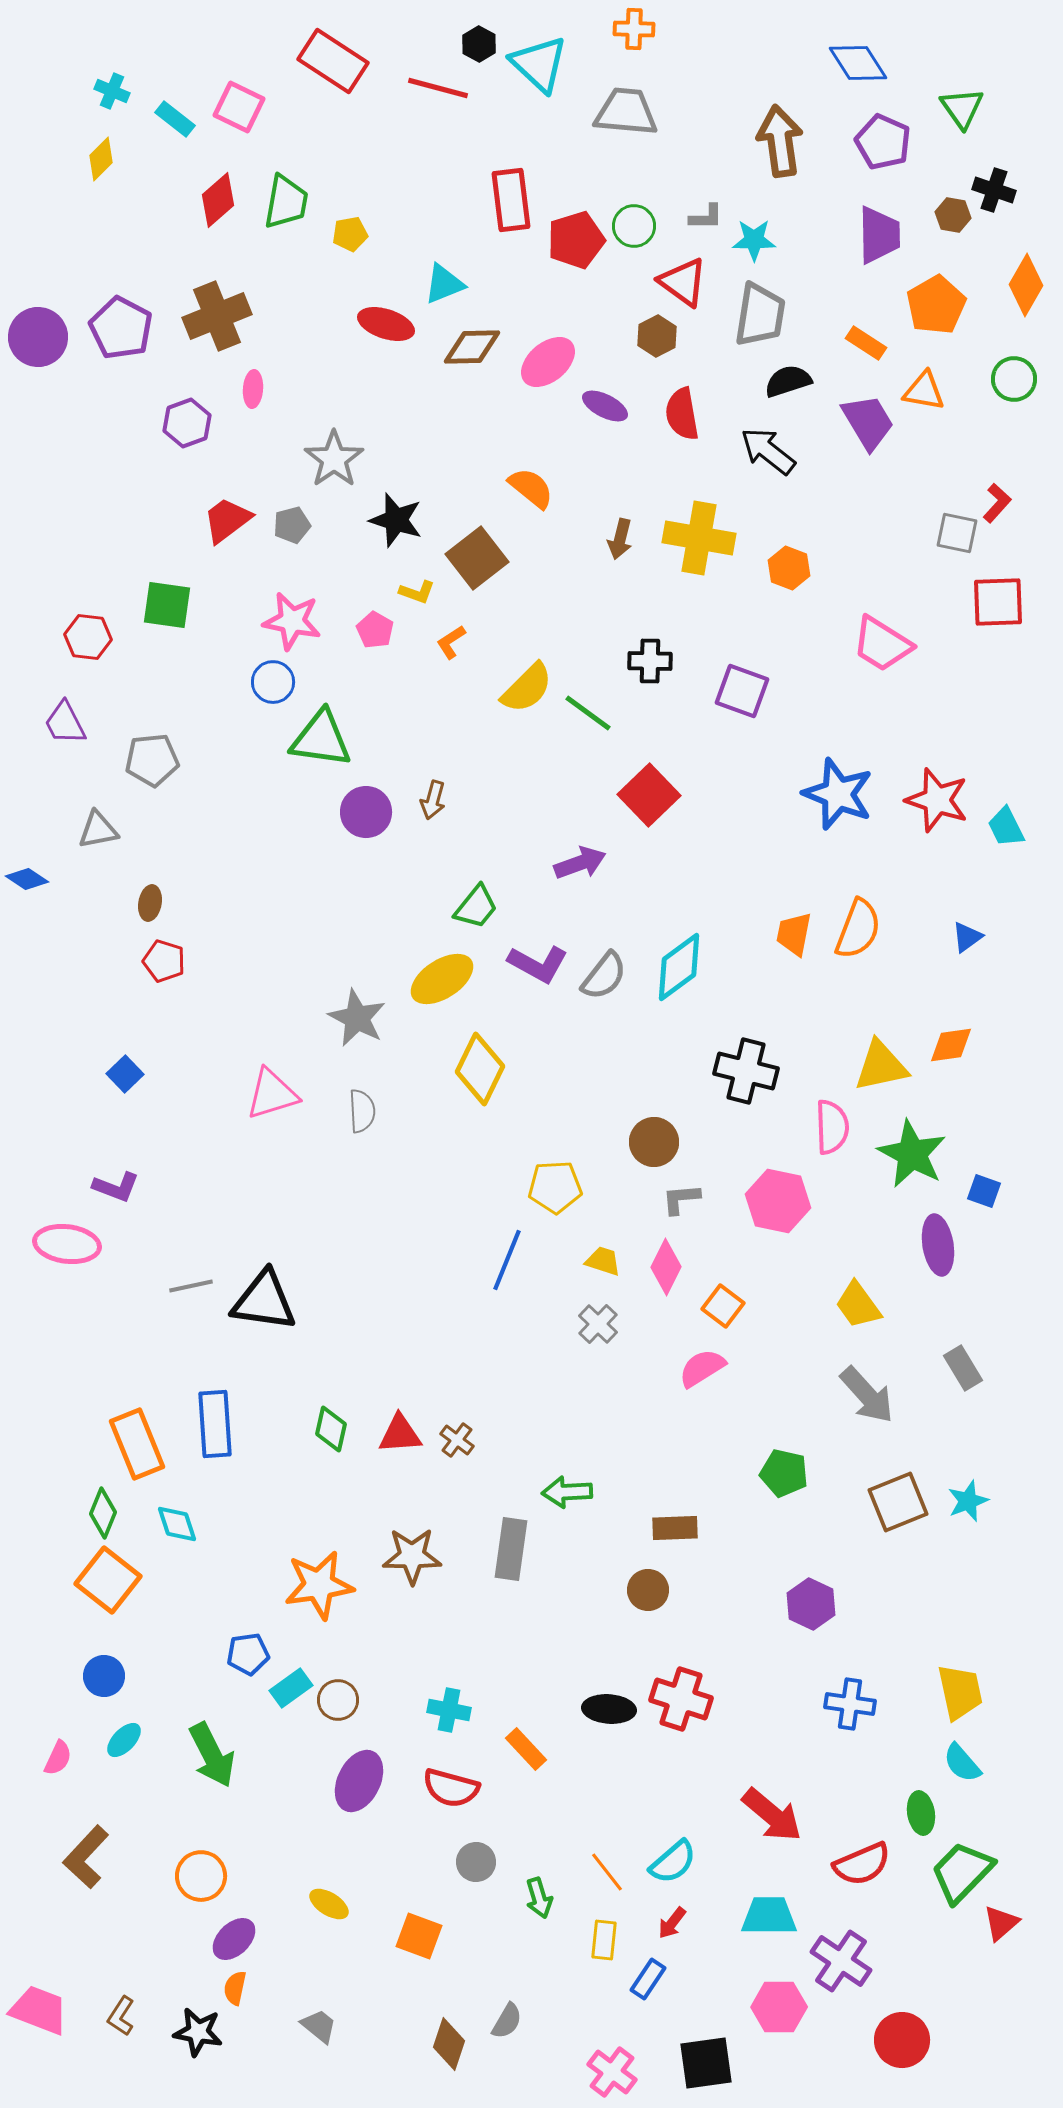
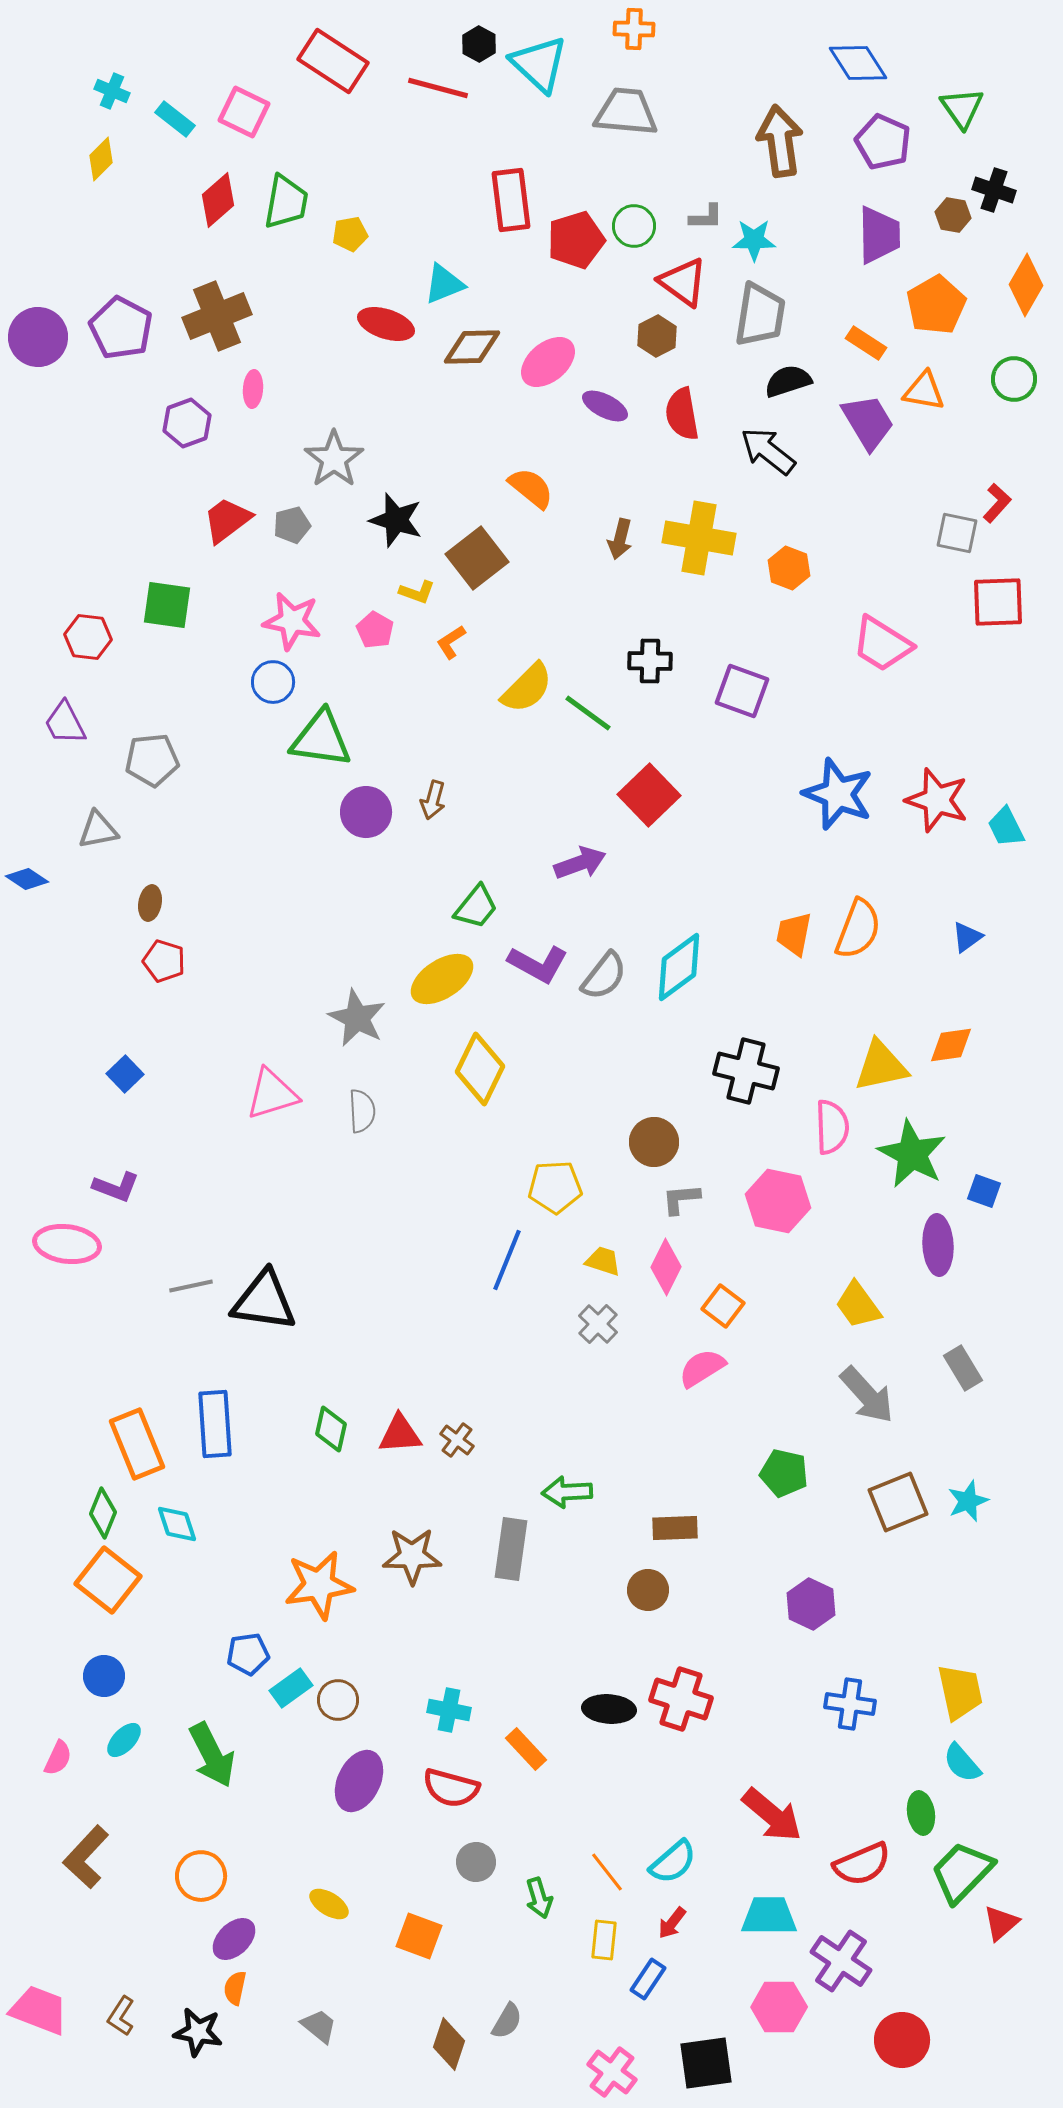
pink square at (239, 107): moved 5 px right, 5 px down
purple ellipse at (938, 1245): rotated 6 degrees clockwise
